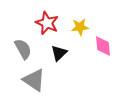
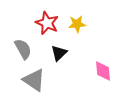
yellow star: moved 3 px left, 3 px up
pink diamond: moved 25 px down
